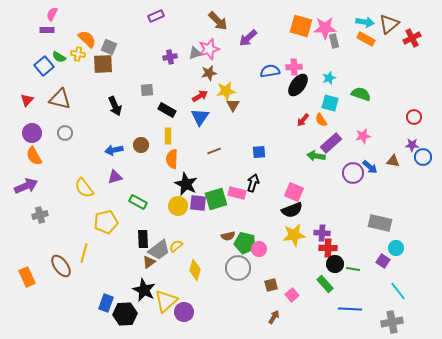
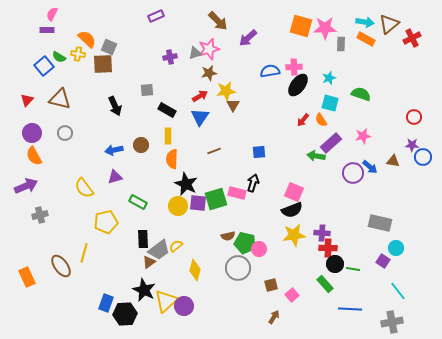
gray rectangle at (334, 41): moved 7 px right, 3 px down; rotated 16 degrees clockwise
purple circle at (184, 312): moved 6 px up
